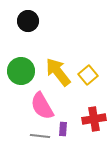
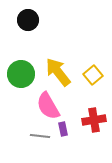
black circle: moved 1 px up
green circle: moved 3 px down
yellow square: moved 5 px right
pink semicircle: moved 6 px right
red cross: moved 1 px down
purple rectangle: rotated 16 degrees counterclockwise
